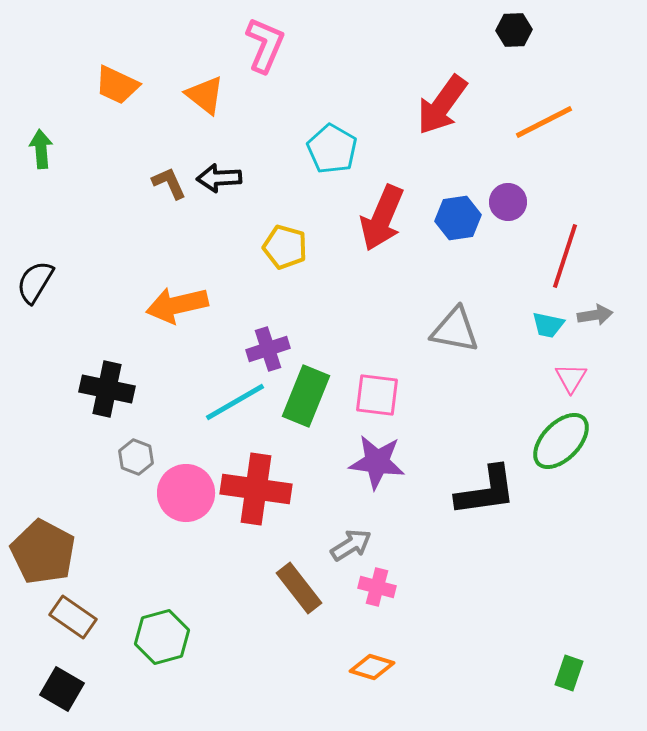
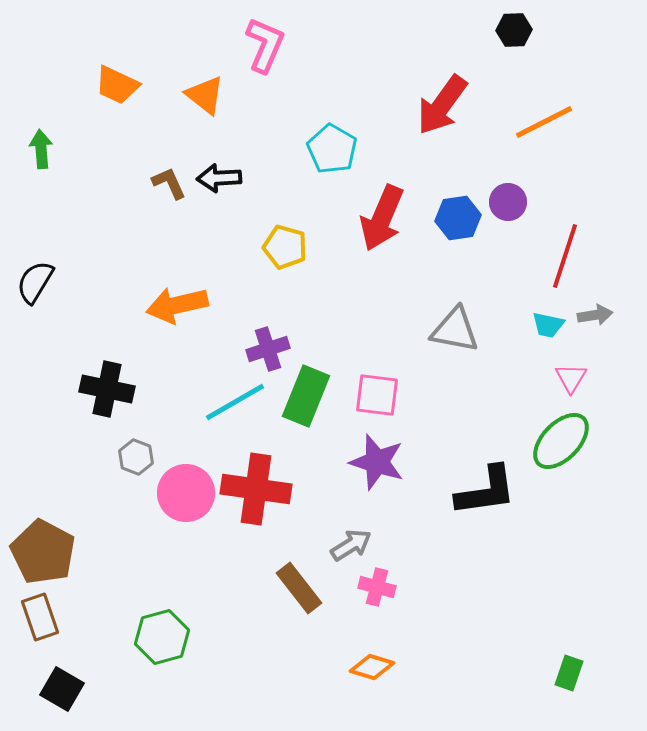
purple star at (377, 462): rotated 10 degrees clockwise
brown rectangle at (73, 617): moved 33 px left; rotated 36 degrees clockwise
